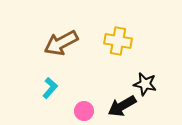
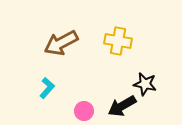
cyan L-shape: moved 3 px left
